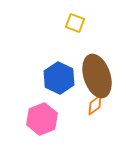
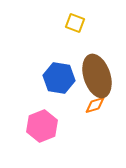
blue hexagon: rotated 16 degrees counterclockwise
orange diamond: rotated 20 degrees clockwise
pink hexagon: moved 7 px down
